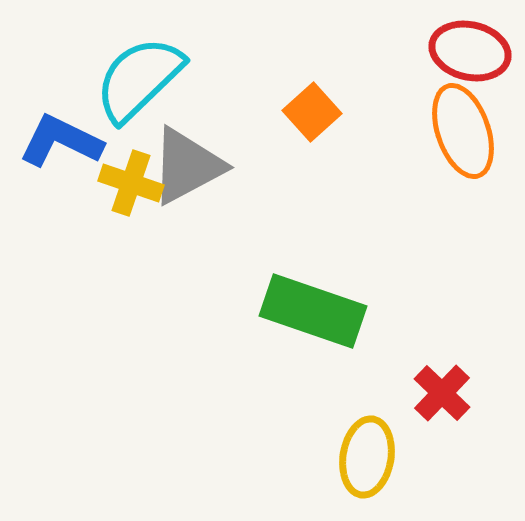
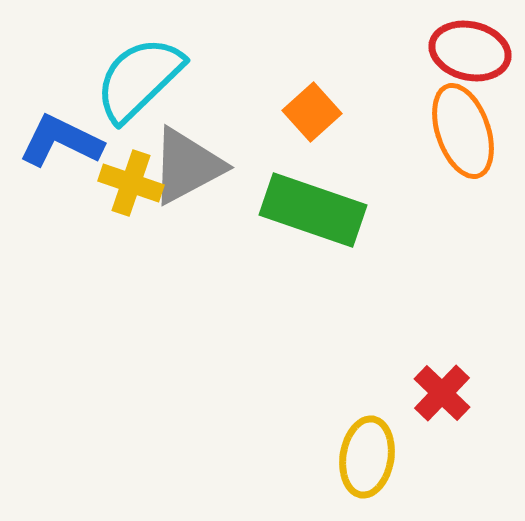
green rectangle: moved 101 px up
